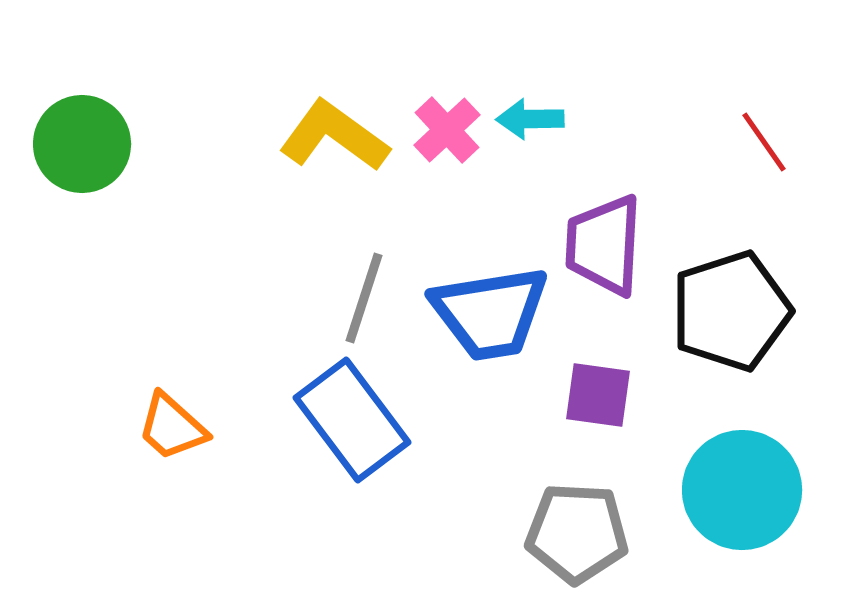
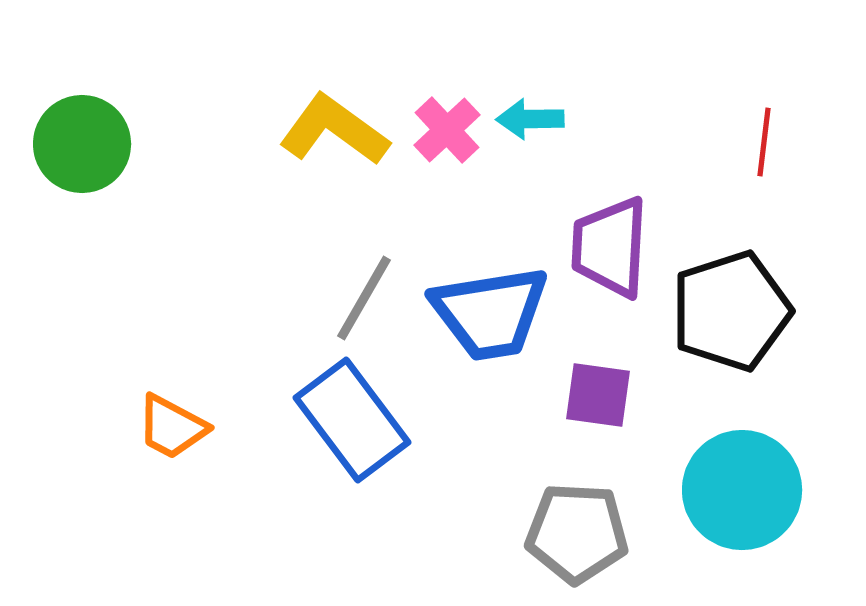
yellow L-shape: moved 6 px up
red line: rotated 42 degrees clockwise
purple trapezoid: moved 6 px right, 2 px down
gray line: rotated 12 degrees clockwise
orange trapezoid: rotated 14 degrees counterclockwise
